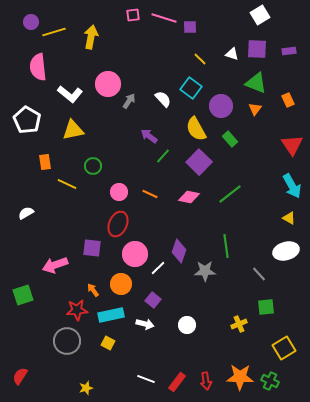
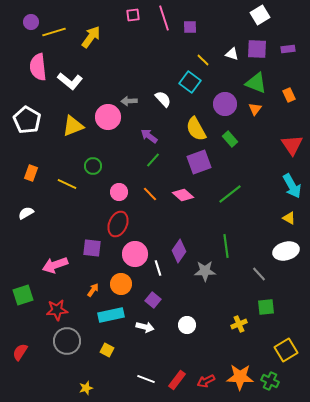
pink line at (164, 18): rotated 55 degrees clockwise
yellow arrow at (91, 37): rotated 25 degrees clockwise
purple rectangle at (289, 51): moved 1 px left, 2 px up
yellow line at (200, 59): moved 3 px right, 1 px down
pink circle at (108, 84): moved 33 px down
cyan square at (191, 88): moved 1 px left, 6 px up
white L-shape at (70, 94): moved 13 px up
orange rectangle at (288, 100): moved 1 px right, 5 px up
gray arrow at (129, 101): rotated 126 degrees counterclockwise
purple circle at (221, 106): moved 4 px right, 2 px up
yellow triangle at (73, 130): moved 4 px up; rotated 10 degrees counterclockwise
green line at (163, 156): moved 10 px left, 4 px down
orange rectangle at (45, 162): moved 14 px left, 11 px down; rotated 28 degrees clockwise
purple square at (199, 162): rotated 25 degrees clockwise
orange line at (150, 194): rotated 21 degrees clockwise
pink diamond at (189, 197): moved 6 px left, 2 px up; rotated 30 degrees clockwise
purple diamond at (179, 251): rotated 15 degrees clockwise
white line at (158, 268): rotated 63 degrees counterclockwise
orange arrow at (93, 290): rotated 72 degrees clockwise
red star at (77, 310): moved 20 px left
white arrow at (145, 324): moved 3 px down
yellow square at (108, 343): moved 1 px left, 7 px down
yellow square at (284, 348): moved 2 px right, 2 px down
red semicircle at (20, 376): moved 24 px up
red arrow at (206, 381): rotated 72 degrees clockwise
red rectangle at (177, 382): moved 2 px up
